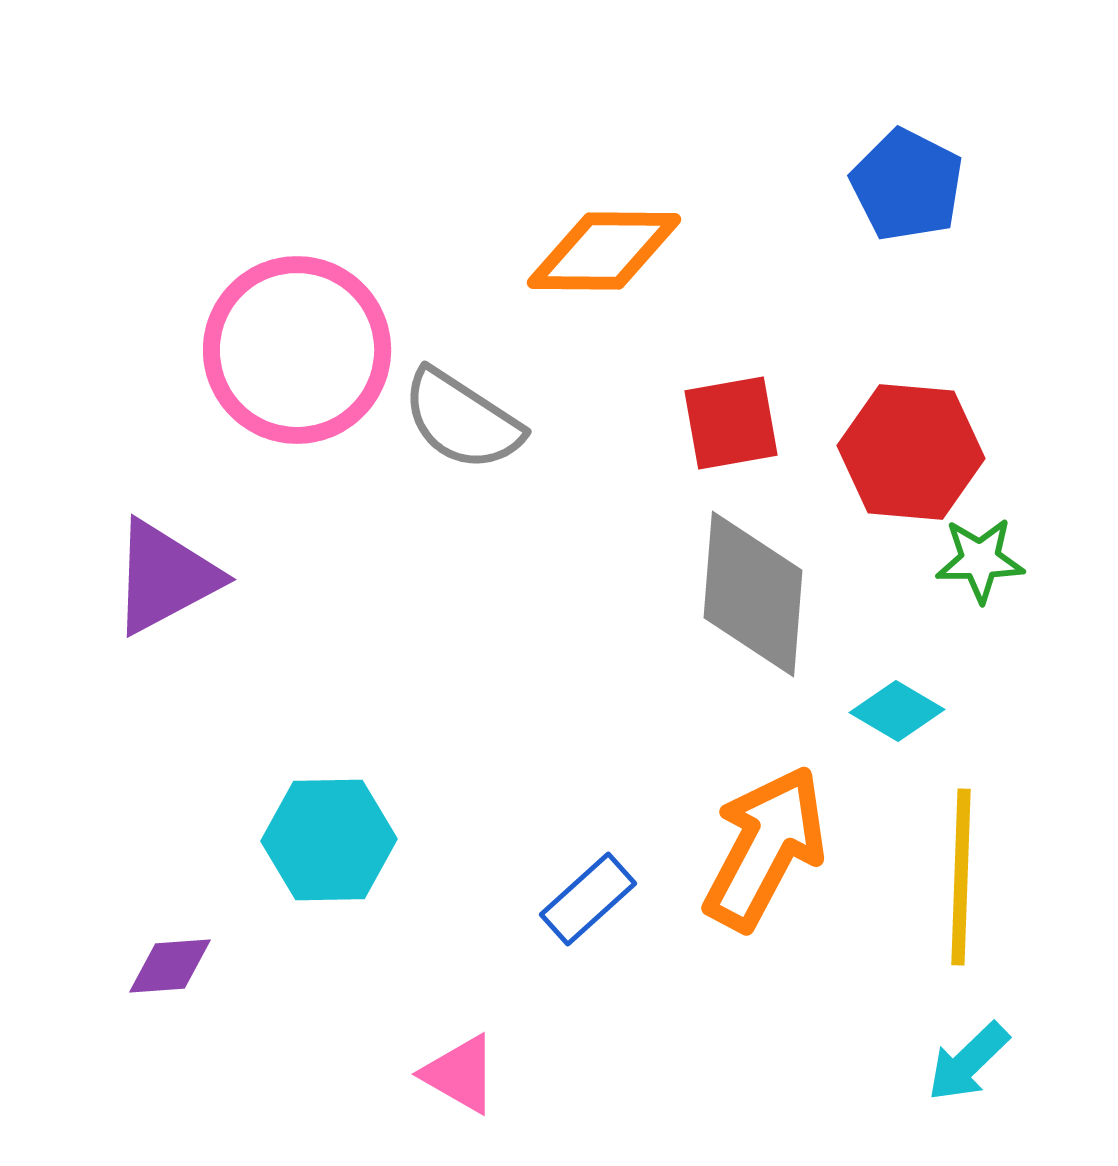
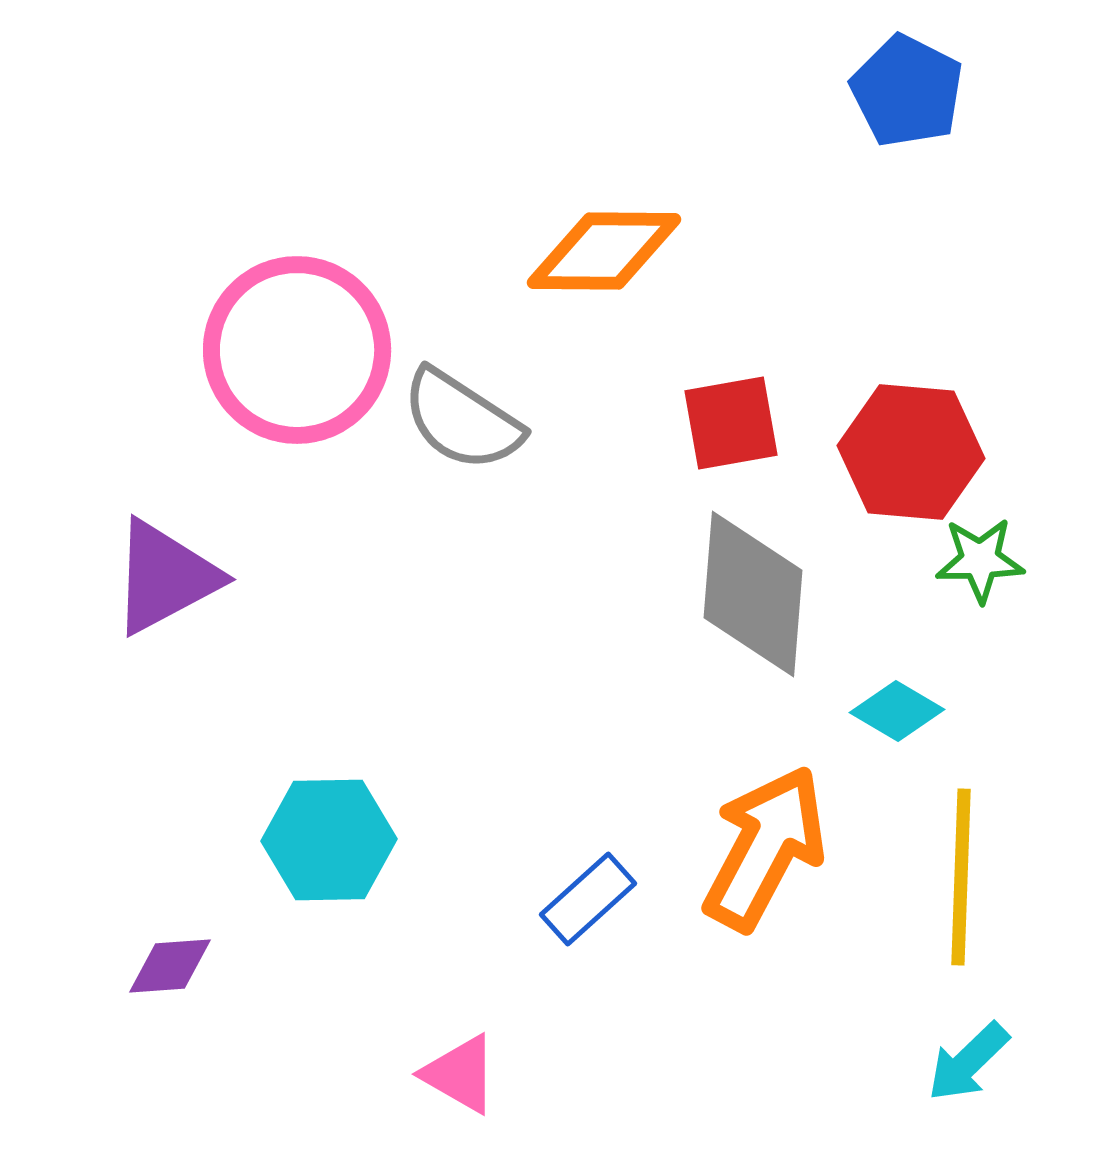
blue pentagon: moved 94 px up
